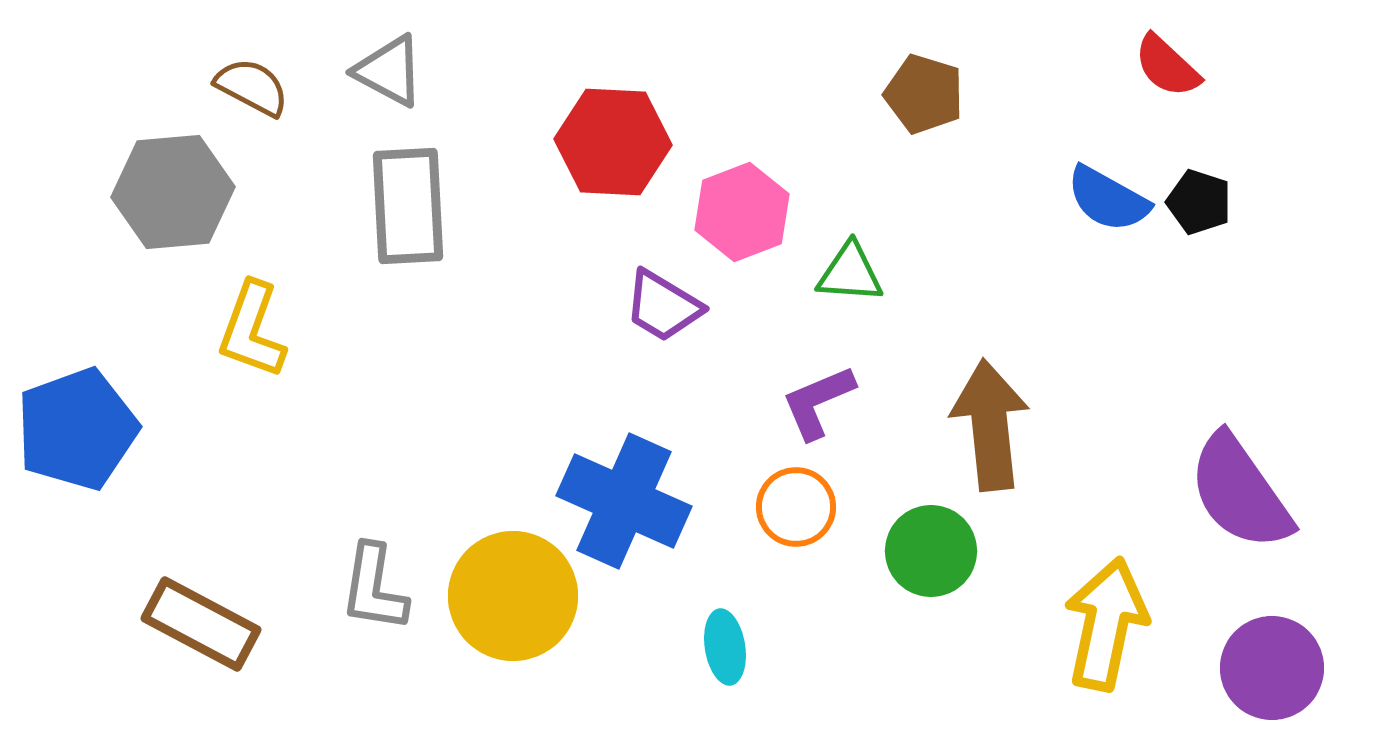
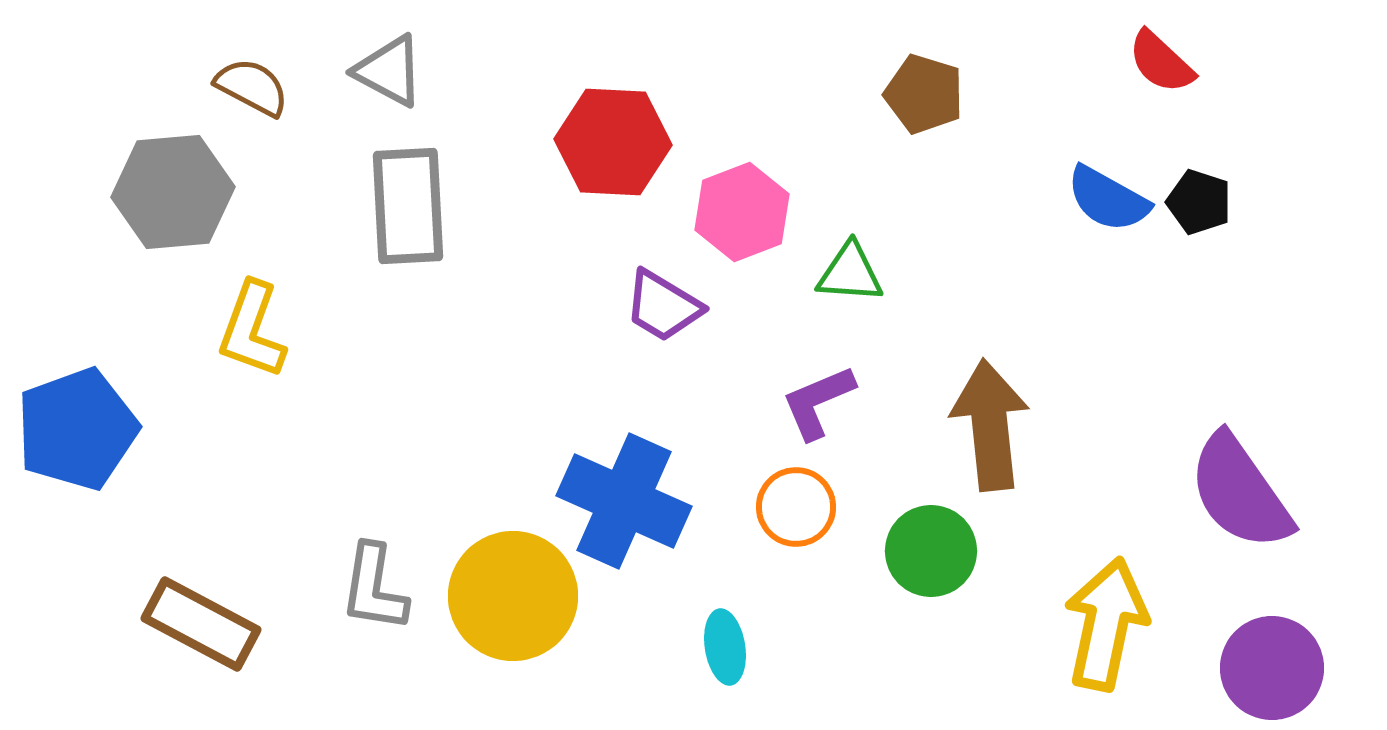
red semicircle: moved 6 px left, 4 px up
